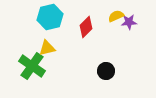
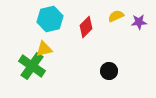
cyan hexagon: moved 2 px down
purple star: moved 10 px right
yellow triangle: moved 3 px left, 1 px down
black circle: moved 3 px right
